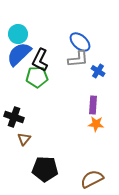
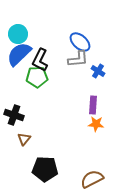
black cross: moved 2 px up
